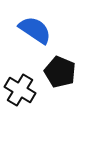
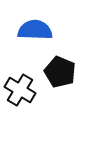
blue semicircle: rotated 32 degrees counterclockwise
